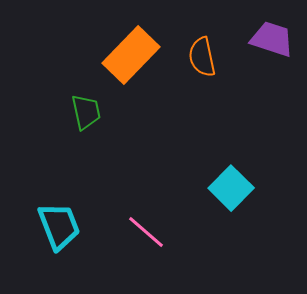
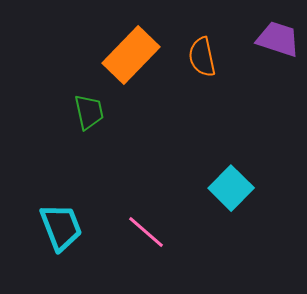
purple trapezoid: moved 6 px right
green trapezoid: moved 3 px right
cyan trapezoid: moved 2 px right, 1 px down
